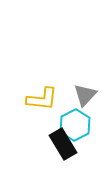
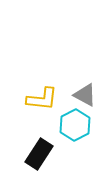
gray triangle: rotated 45 degrees counterclockwise
black rectangle: moved 24 px left, 10 px down; rotated 64 degrees clockwise
